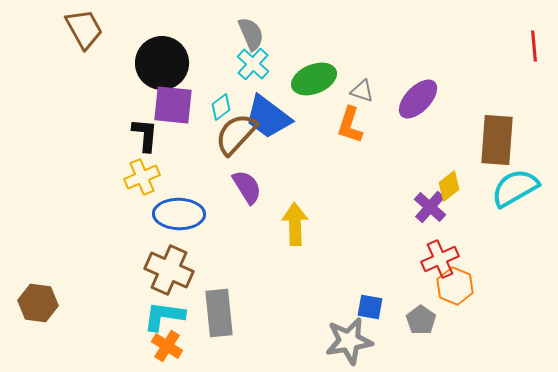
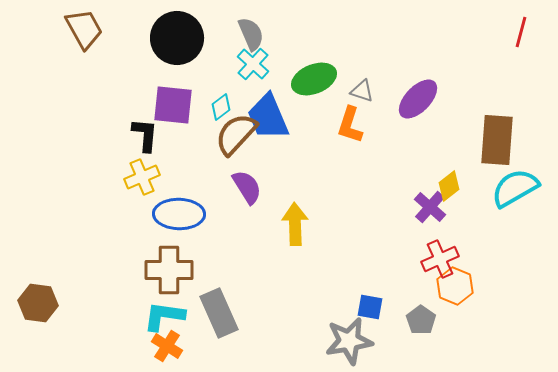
red line: moved 13 px left, 14 px up; rotated 20 degrees clockwise
black circle: moved 15 px right, 25 px up
blue trapezoid: rotated 30 degrees clockwise
brown cross: rotated 24 degrees counterclockwise
gray rectangle: rotated 18 degrees counterclockwise
